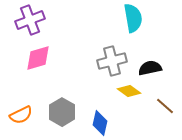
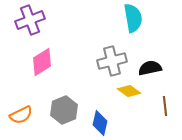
pink diamond: moved 4 px right, 4 px down; rotated 16 degrees counterclockwise
brown line: rotated 42 degrees clockwise
gray hexagon: moved 2 px right, 2 px up; rotated 8 degrees clockwise
